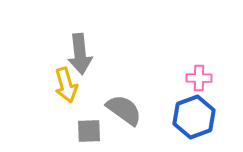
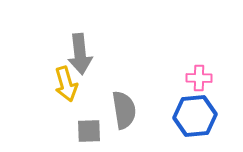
yellow arrow: moved 1 px up
gray semicircle: rotated 45 degrees clockwise
blue hexagon: moved 1 px right, 1 px up; rotated 15 degrees clockwise
